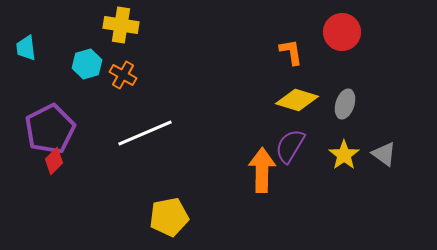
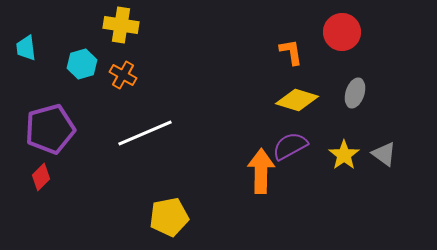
cyan hexagon: moved 5 px left
gray ellipse: moved 10 px right, 11 px up
purple pentagon: rotated 12 degrees clockwise
purple semicircle: rotated 30 degrees clockwise
red diamond: moved 13 px left, 16 px down
orange arrow: moved 1 px left, 1 px down
